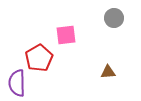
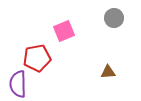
pink square: moved 2 px left, 4 px up; rotated 15 degrees counterclockwise
red pentagon: moved 2 px left; rotated 20 degrees clockwise
purple semicircle: moved 1 px right, 1 px down
